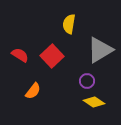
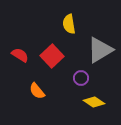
yellow semicircle: rotated 18 degrees counterclockwise
purple circle: moved 6 px left, 3 px up
orange semicircle: moved 4 px right; rotated 102 degrees clockwise
